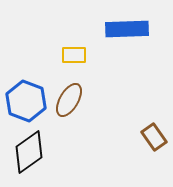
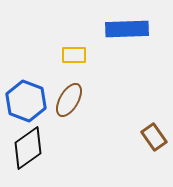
black diamond: moved 1 px left, 4 px up
